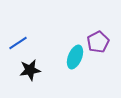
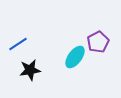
blue line: moved 1 px down
cyan ellipse: rotated 15 degrees clockwise
